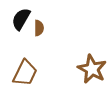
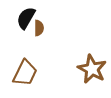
black semicircle: moved 5 px right, 1 px up
